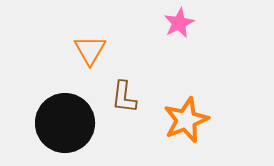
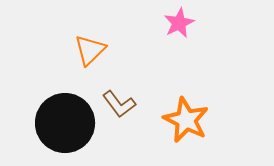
orange triangle: rotated 16 degrees clockwise
brown L-shape: moved 5 px left, 7 px down; rotated 44 degrees counterclockwise
orange star: rotated 24 degrees counterclockwise
